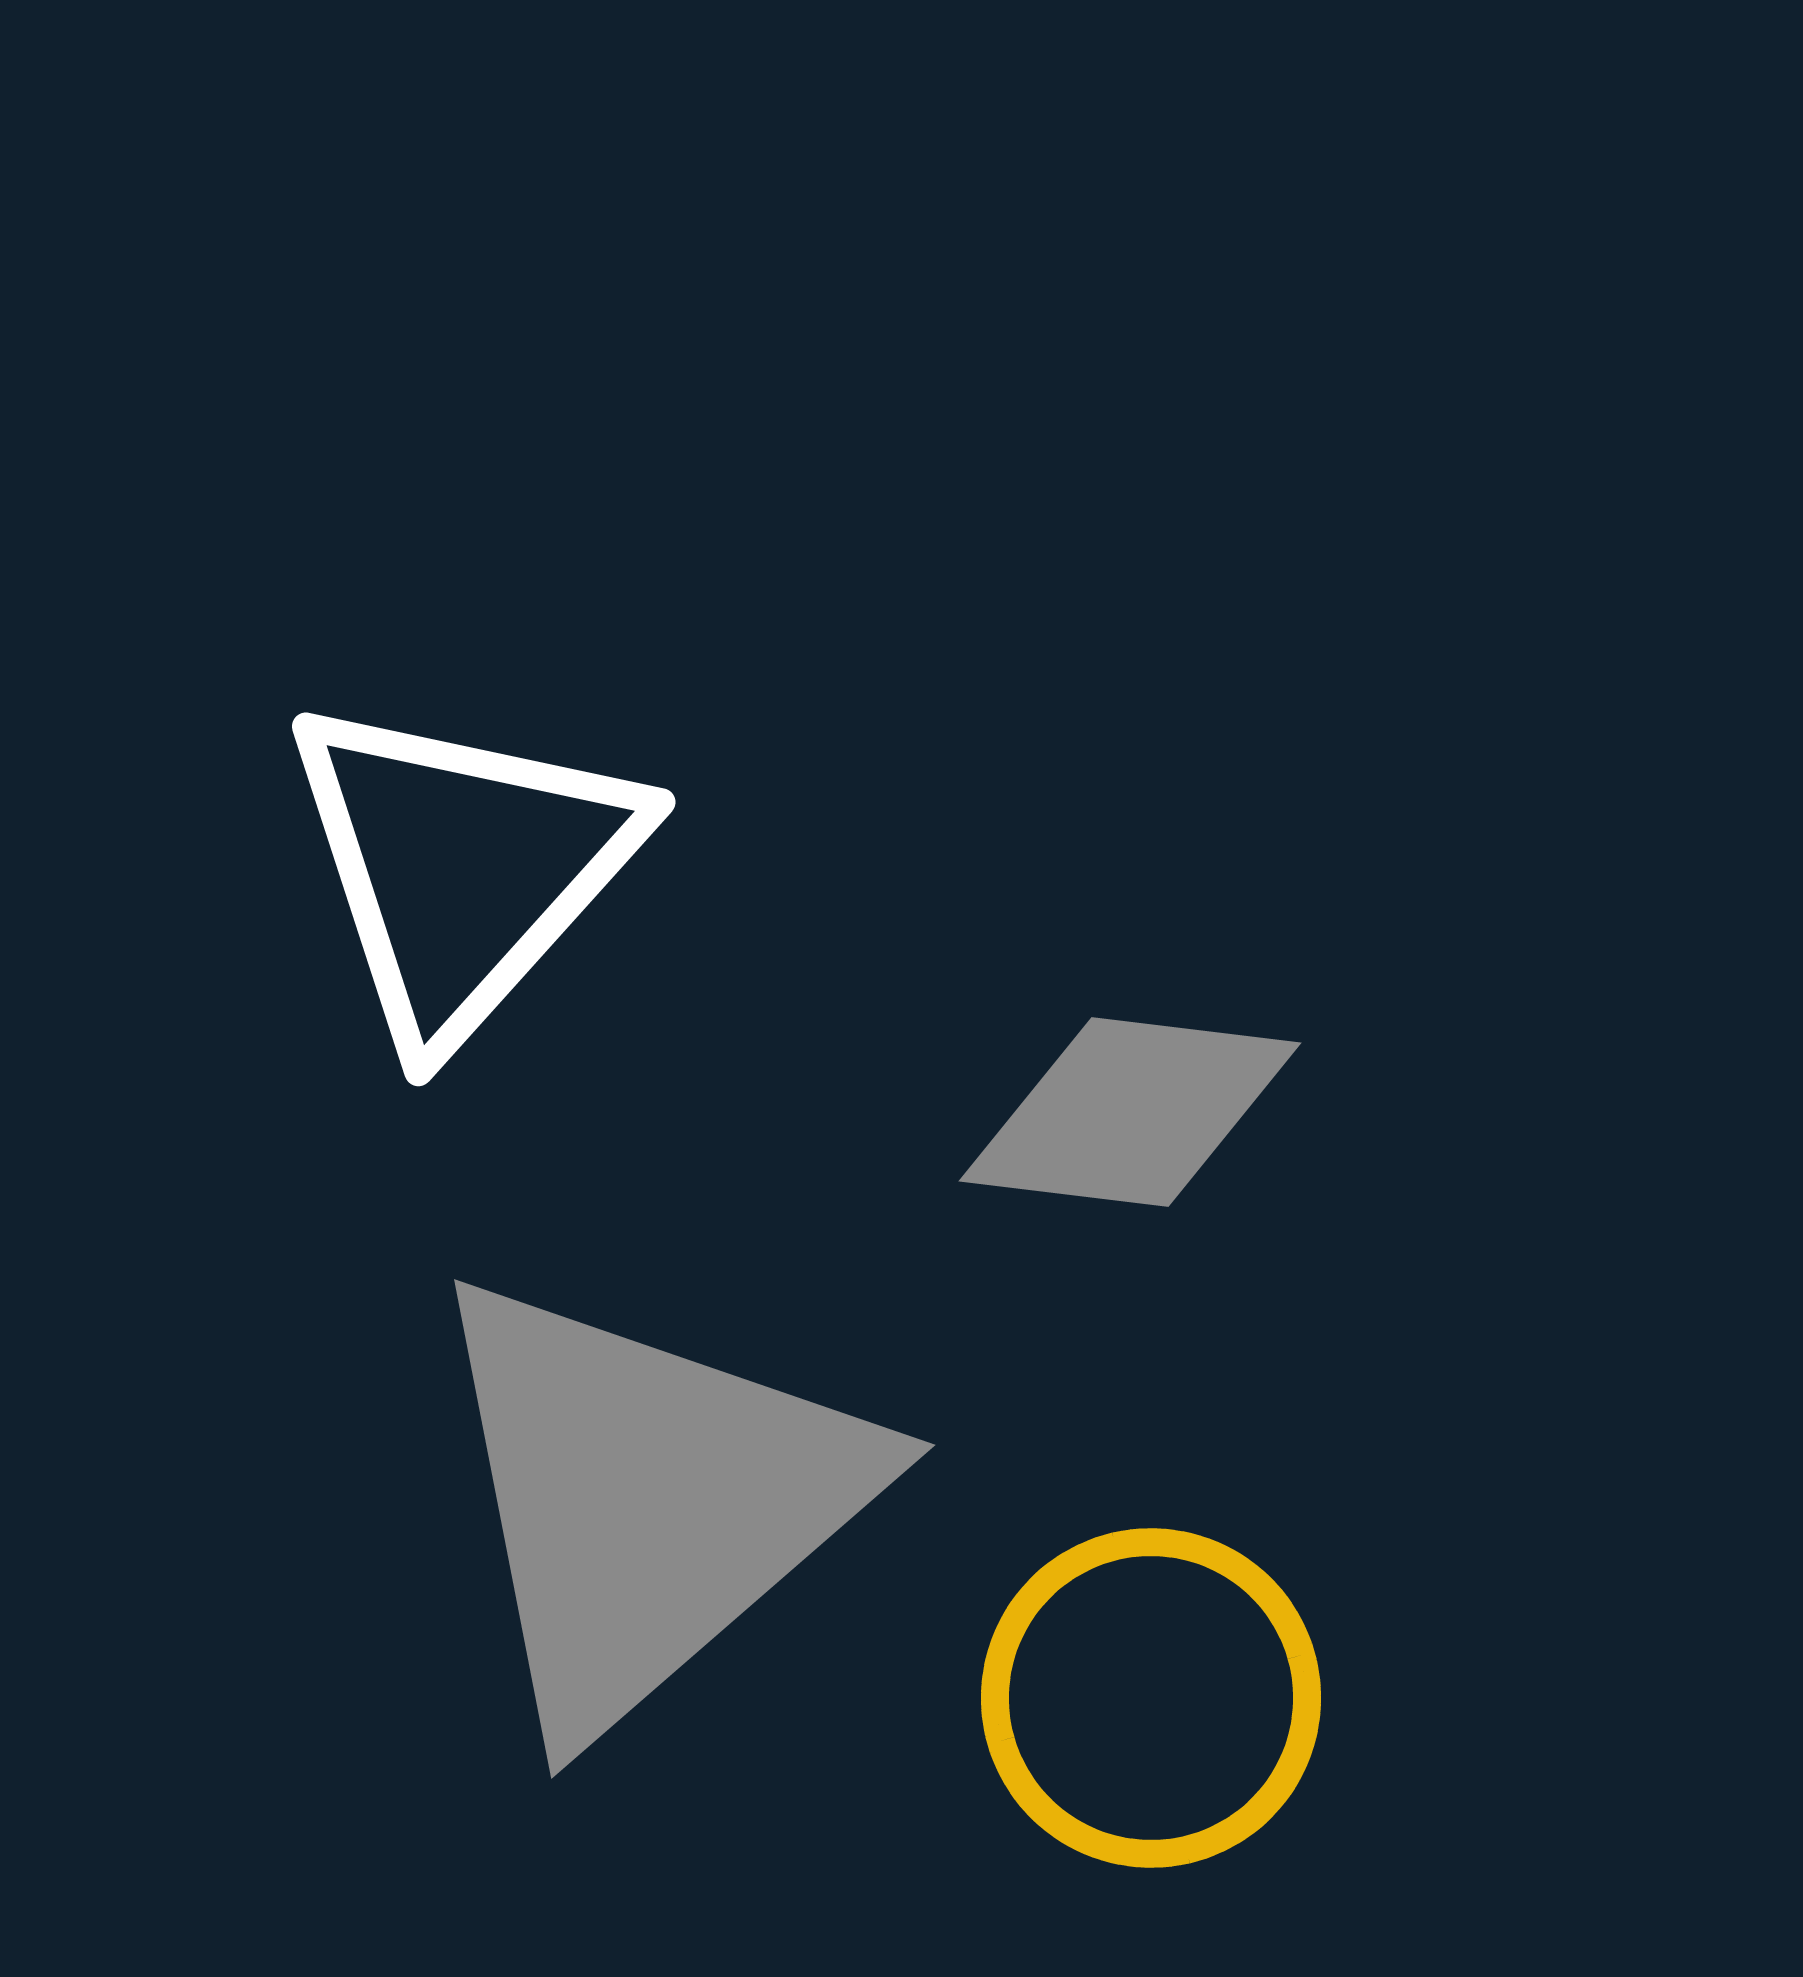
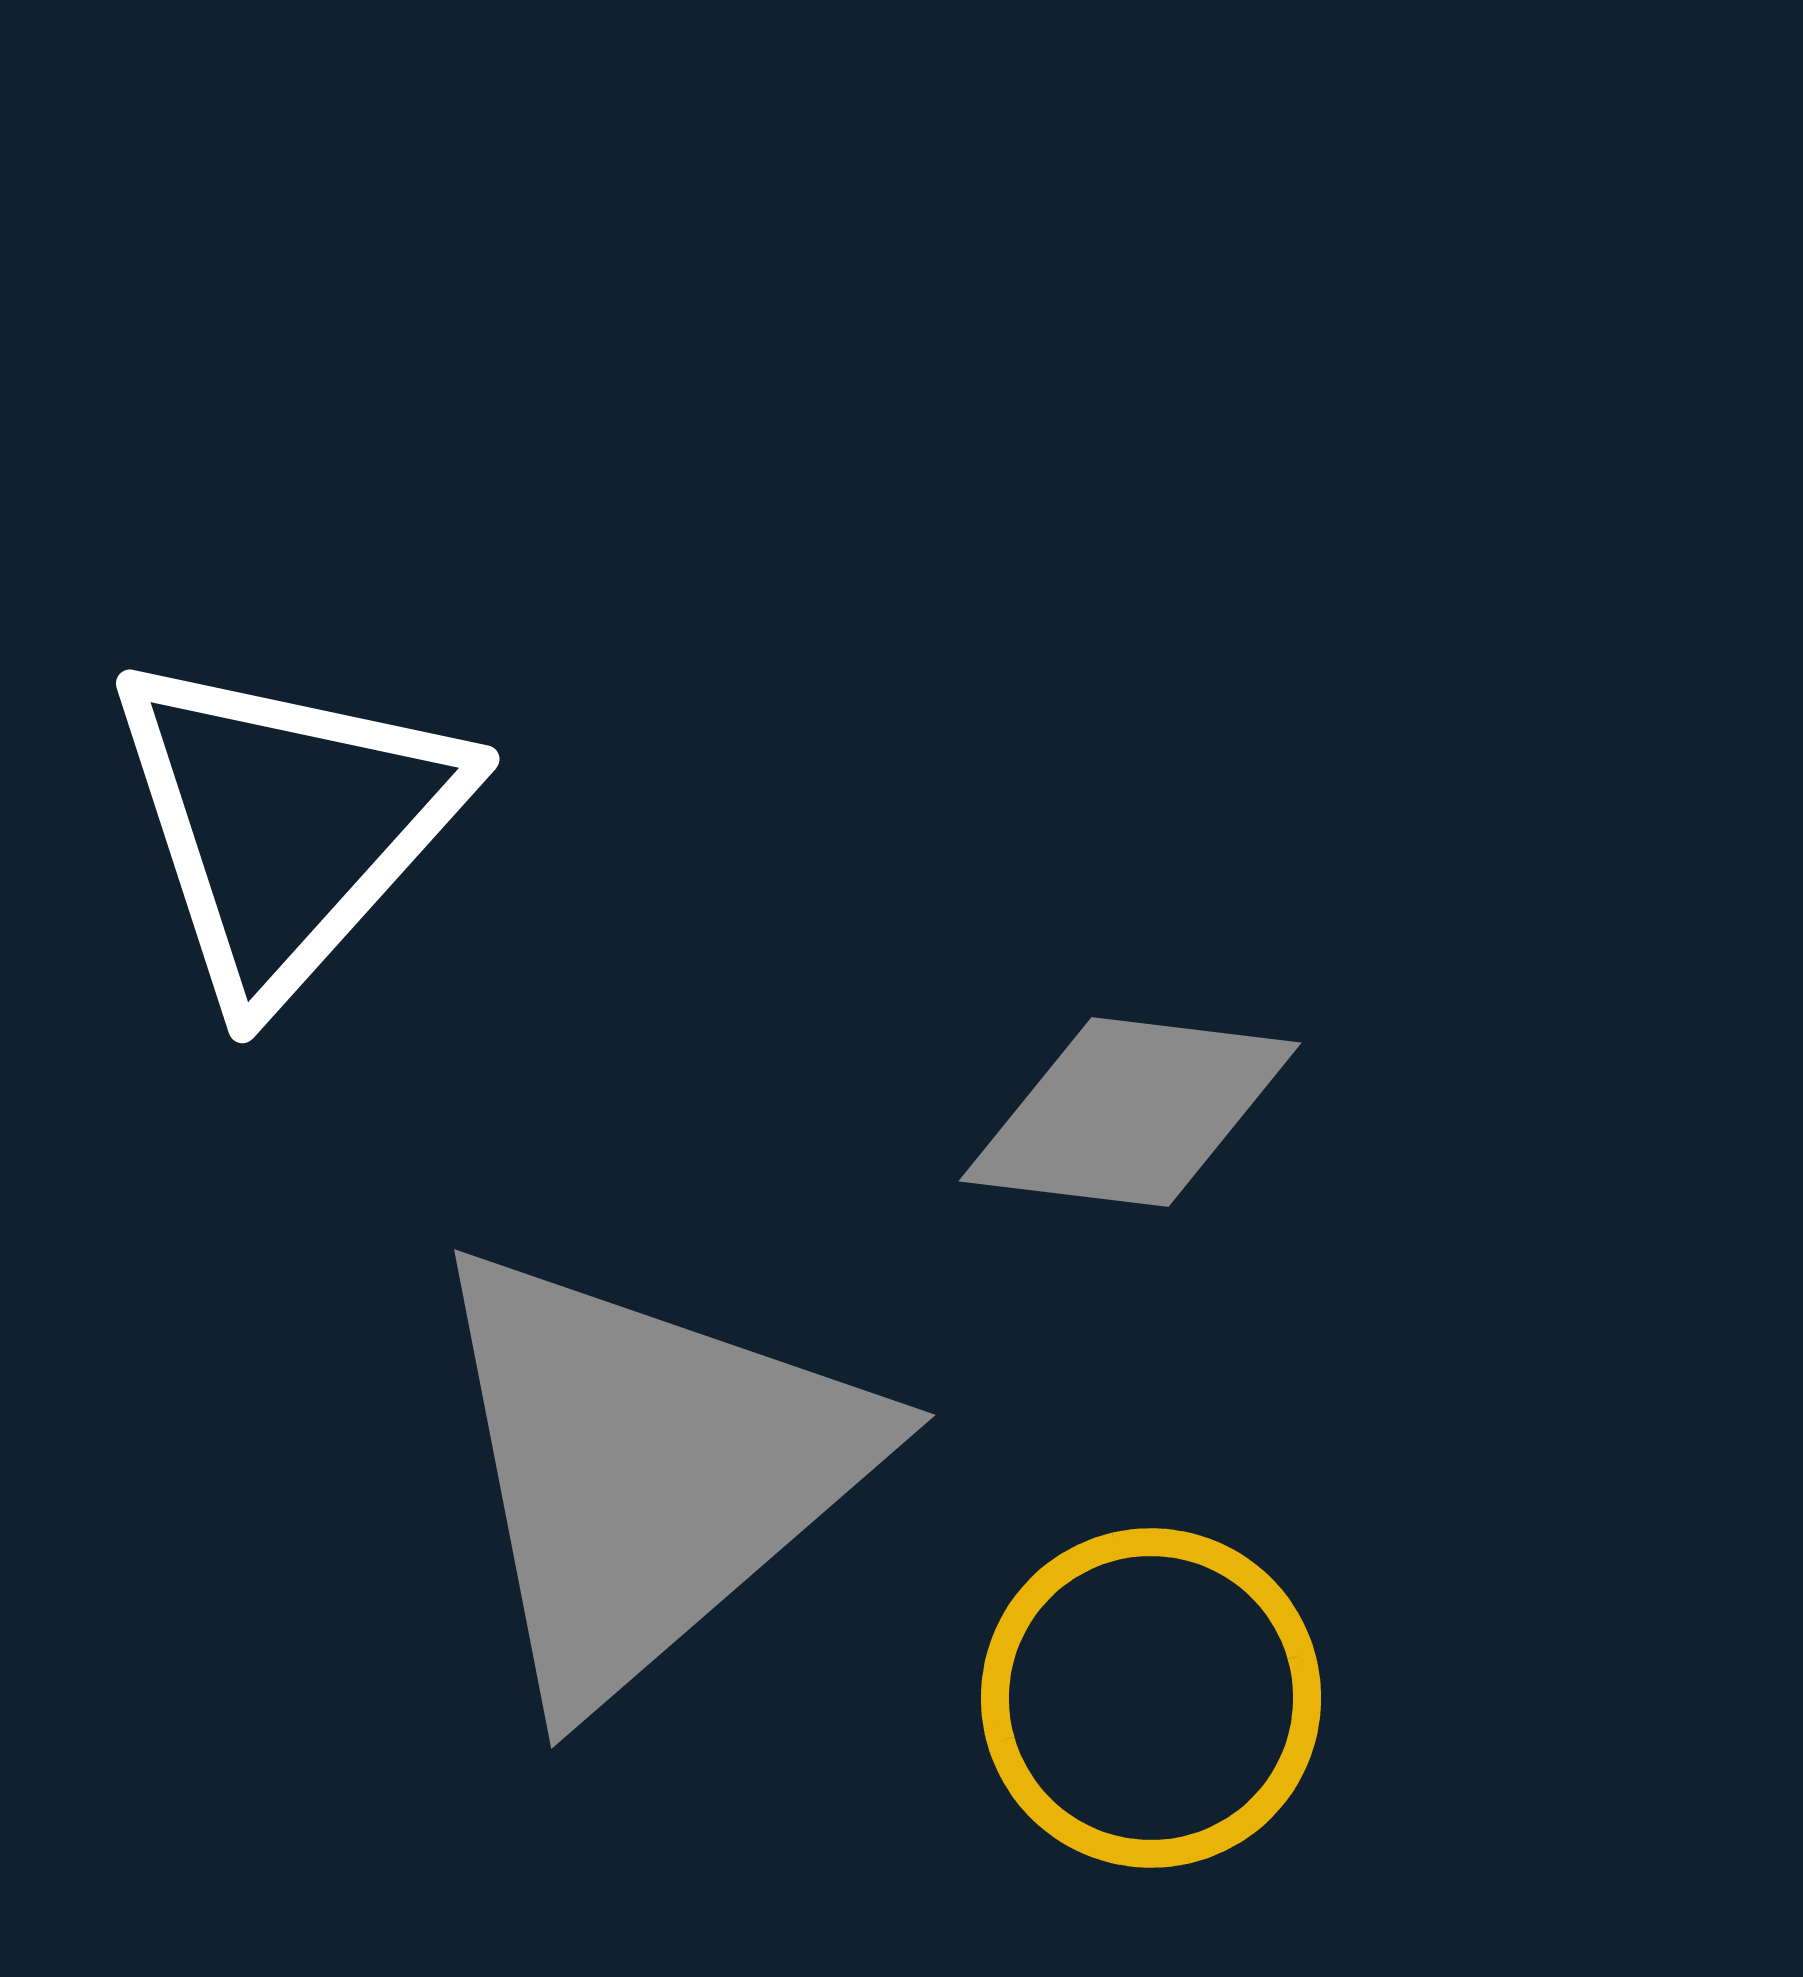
white triangle: moved 176 px left, 43 px up
gray triangle: moved 30 px up
